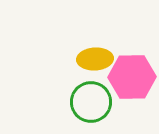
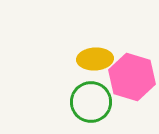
pink hexagon: rotated 18 degrees clockwise
